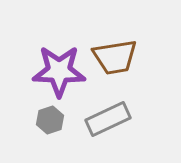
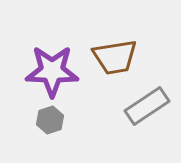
purple star: moved 7 px left
gray rectangle: moved 39 px right, 13 px up; rotated 9 degrees counterclockwise
